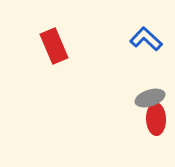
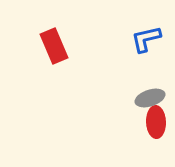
blue L-shape: rotated 56 degrees counterclockwise
red ellipse: moved 3 px down
